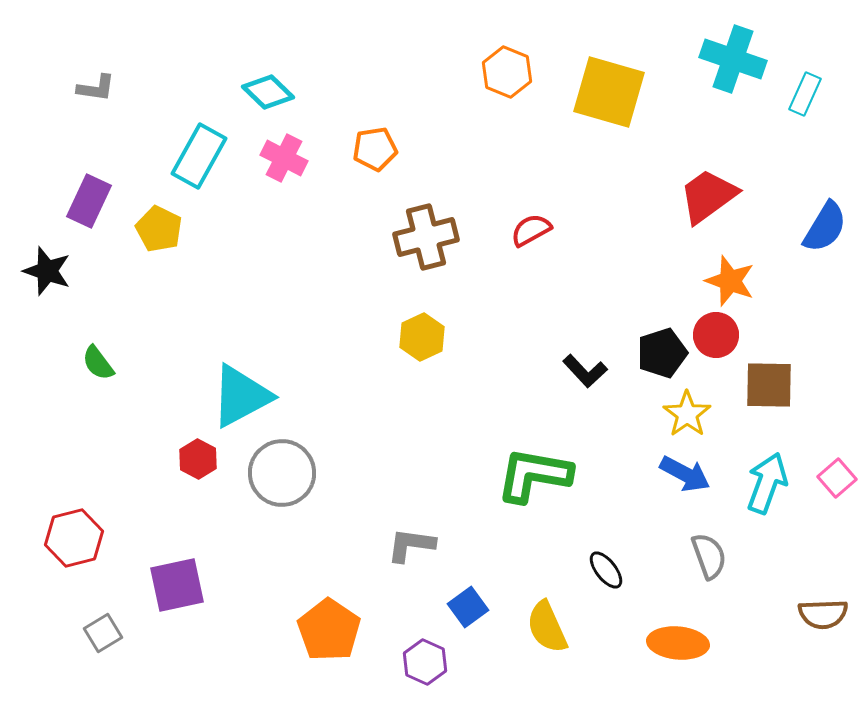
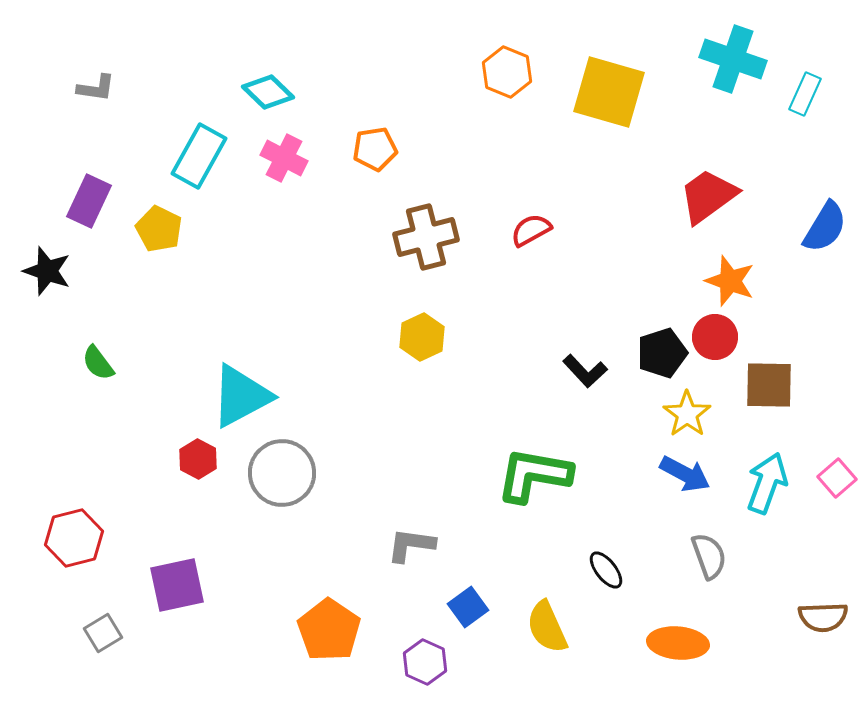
red circle at (716, 335): moved 1 px left, 2 px down
brown semicircle at (823, 614): moved 3 px down
